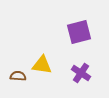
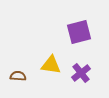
yellow triangle: moved 9 px right
purple cross: rotated 18 degrees clockwise
